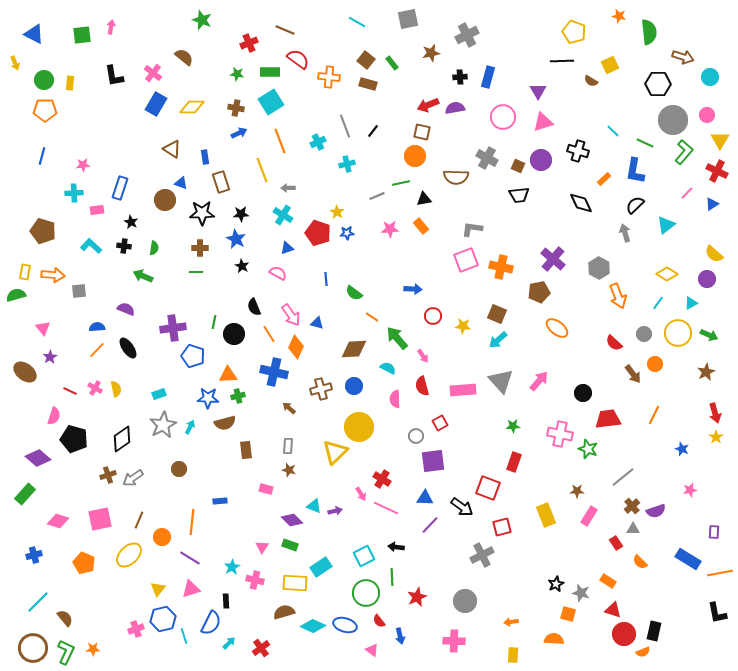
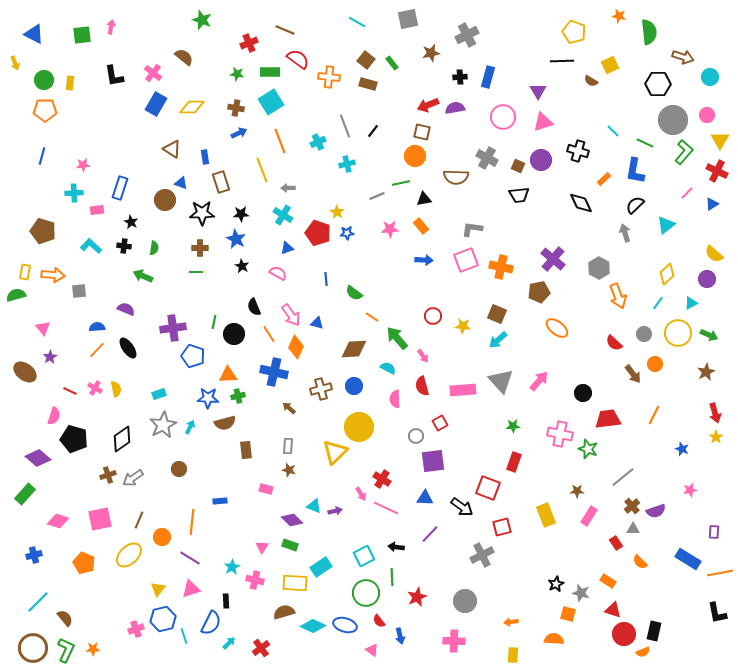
yellow diamond at (667, 274): rotated 75 degrees counterclockwise
blue arrow at (413, 289): moved 11 px right, 29 px up
purple line at (430, 525): moved 9 px down
green L-shape at (66, 652): moved 2 px up
